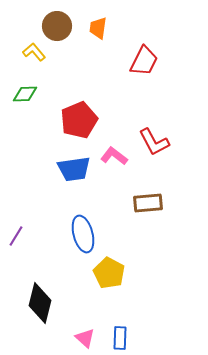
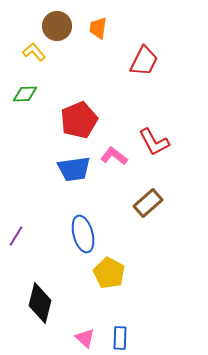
brown rectangle: rotated 36 degrees counterclockwise
